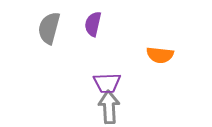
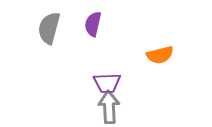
orange semicircle: rotated 20 degrees counterclockwise
